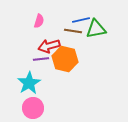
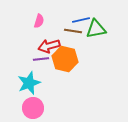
cyan star: rotated 10 degrees clockwise
